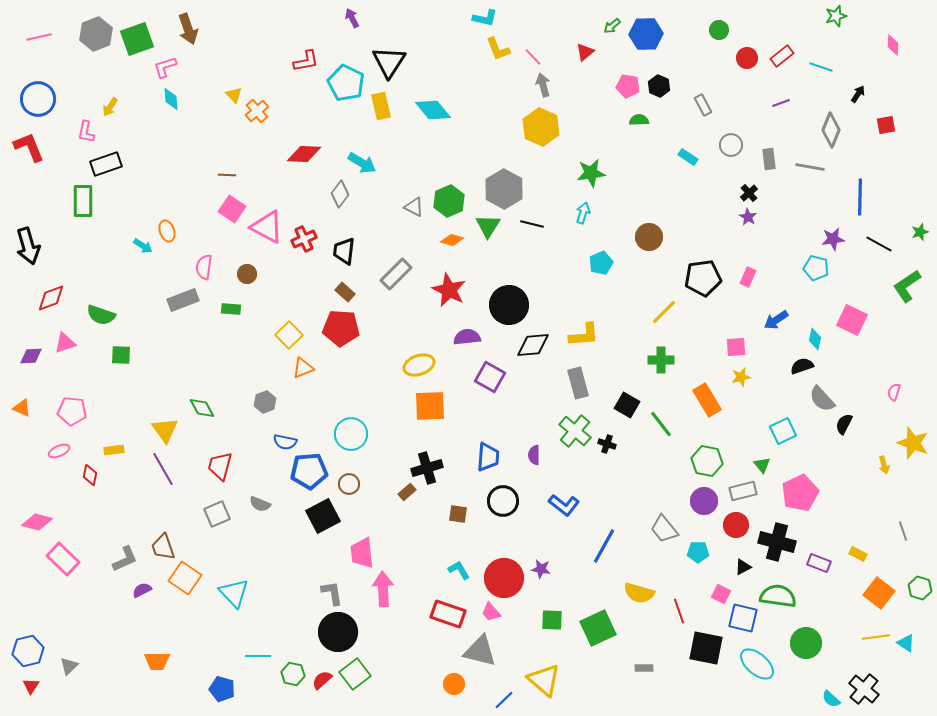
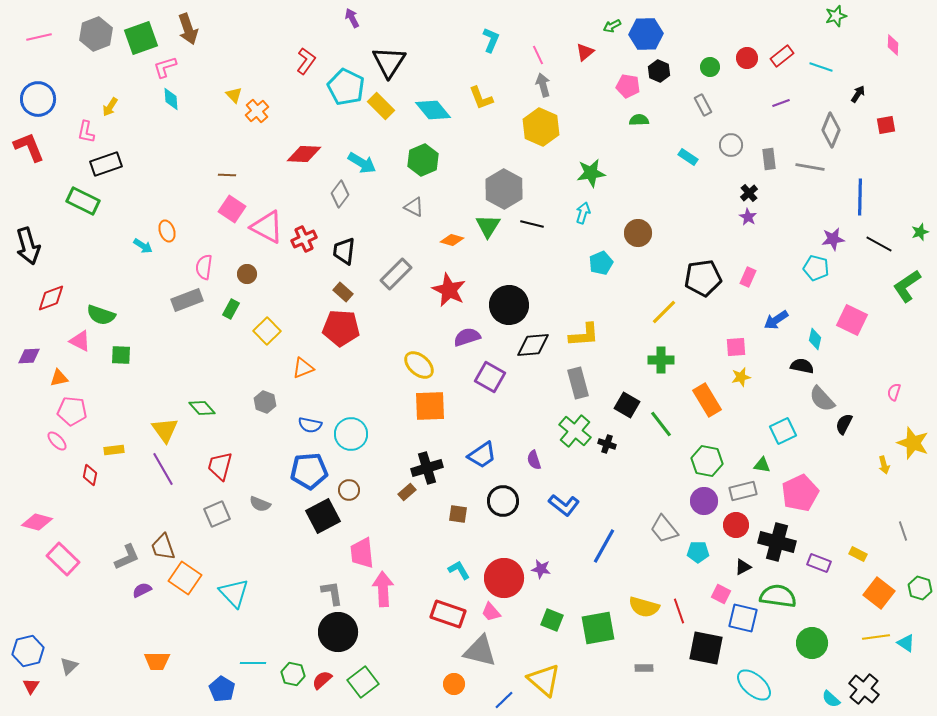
cyan L-shape at (485, 18): moved 6 px right, 22 px down; rotated 80 degrees counterclockwise
green arrow at (612, 26): rotated 12 degrees clockwise
green circle at (719, 30): moved 9 px left, 37 px down
green square at (137, 39): moved 4 px right, 1 px up
yellow L-shape at (498, 49): moved 17 px left, 49 px down
pink line at (533, 57): moved 5 px right, 2 px up; rotated 18 degrees clockwise
red L-shape at (306, 61): rotated 44 degrees counterclockwise
cyan pentagon at (346, 83): moved 4 px down
black hexagon at (659, 86): moved 15 px up
yellow rectangle at (381, 106): rotated 32 degrees counterclockwise
green rectangle at (83, 201): rotated 64 degrees counterclockwise
green hexagon at (449, 201): moved 26 px left, 41 px up
brown circle at (649, 237): moved 11 px left, 4 px up
brown rectangle at (345, 292): moved 2 px left
gray rectangle at (183, 300): moved 4 px right
green rectangle at (231, 309): rotated 66 degrees counterclockwise
yellow square at (289, 335): moved 22 px left, 4 px up
purple semicircle at (467, 337): rotated 12 degrees counterclockwise
pink triangle at (65, 343): moved 15 px right, 2 px up; rotated 45 degrees clockwise
purple diamond at (31, 356): moved 2 px left
yellow ellipse at (419, 365): rotated 60 degrees clockwise
black semicircle at (802, 366): rotated 30 degrees clockwise
gray hexagon at (265, 402): rotated 20 degrees counterclockwise
orange triangle at (22, 408): moved 37 px right, 30 px up; rotated 36 degrees counterclockwise
green diamond at (202, 408): rotated 12 degrees counterclockwise
blue semicircle at (285, 442): moved 25 px right, 17 px up
pink ellipse at (59, 451): moved 2 px left, 10 px up; rotated 70 degrees clockwise
purple semicircle at (534, 455): moved 5 px down; rotated 18 degrees counterclockwise
blue trapezoid at (488, 457): moved 6 px left, 2 px up; rotated 52 degrees clockwise
green triangle at (762, 465): rotated 42 degrees counterclockwise
brown circle at (349, 484): moved 6 px down
gray L-shape at (125, 559): moved 2 px right, 2 px up
yellow semicircle at (639, 593): moved 5 px right, 14 px down
green square at (552, 620): rotated 20 degrees clockwise
green square at (598, 628): rotated 15 degrees clockwise
green circle at (806, 643): moved 6 px right
cyan line at (258, 656): moved 5 px left, 7 px down
cyan ellipse at (757, 664): moved 3 px left, 21 px down
green square at (355, 674): moved 8 px right, 8 px down
blue pentagon at (222, 689): rotated 15 degrees clockwise
